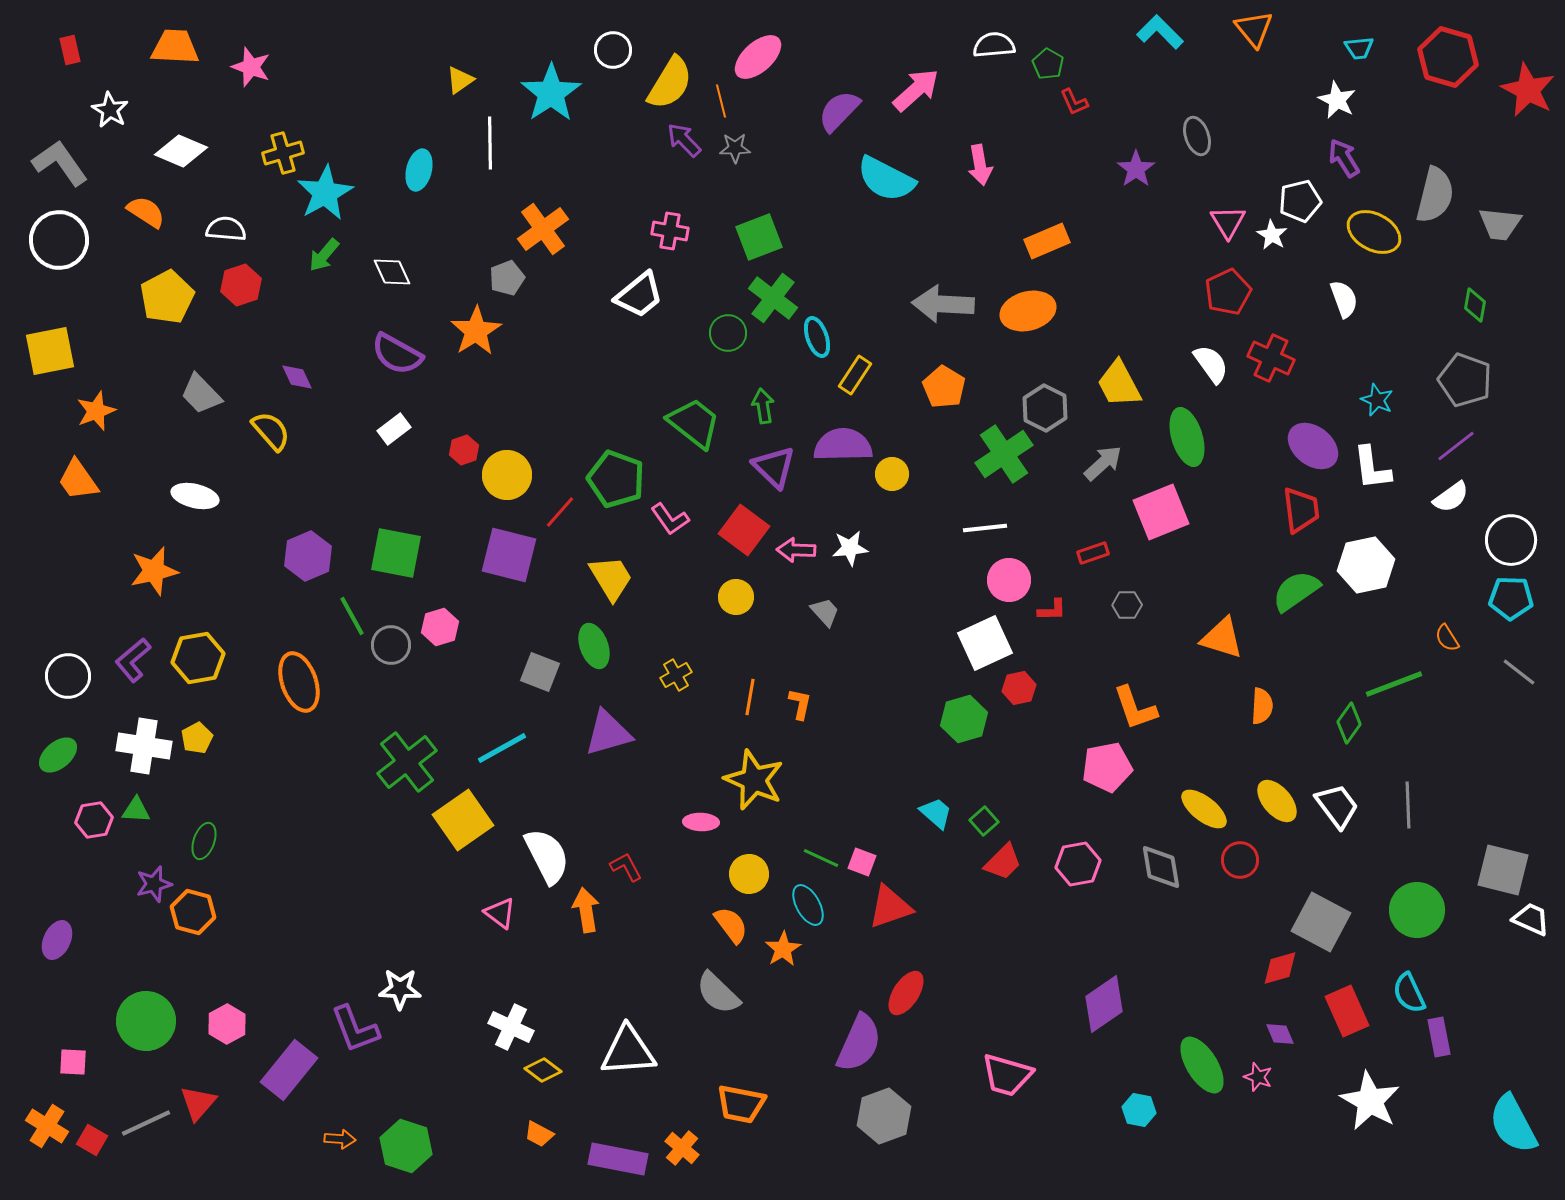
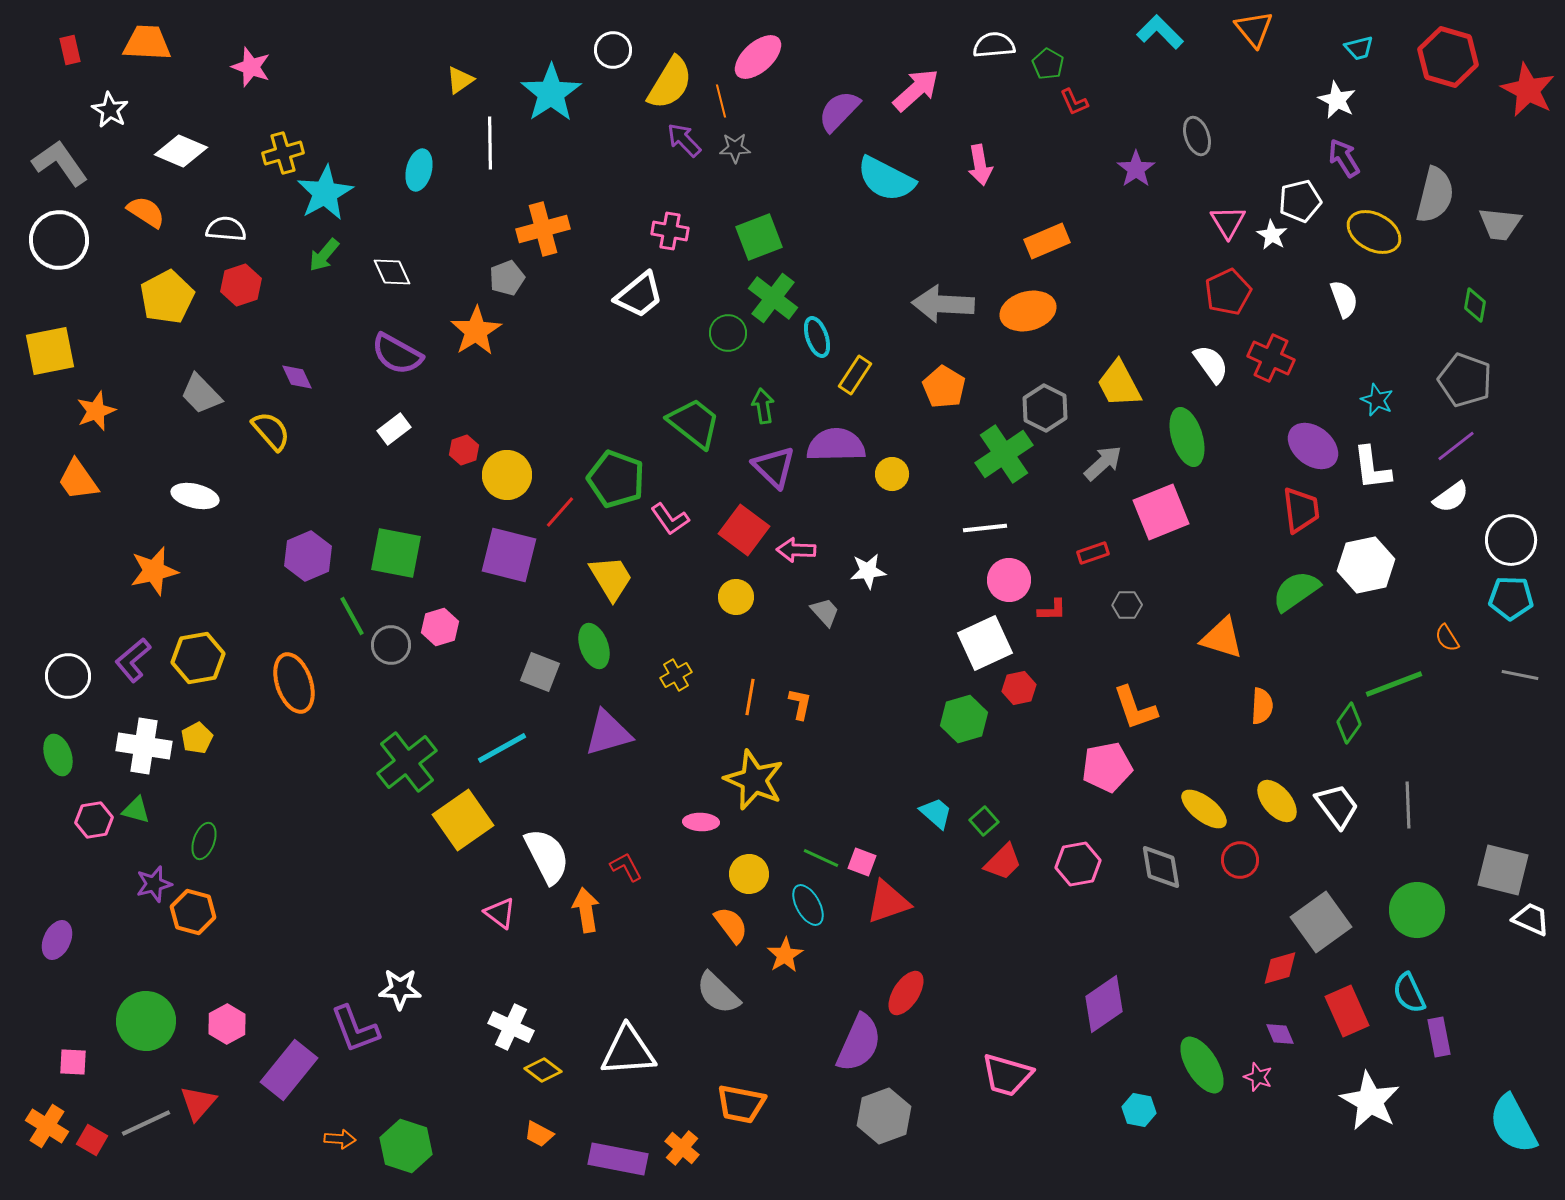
orange trapezoid at (175, 47): moved 28 px left, 4 px up
cyan trapezoid at (1359, 48): rotated 8 degrees counterclockwise
orange cross at (543, 229): rotated 21 degrees clockwise
purple semicircle at (843, 445): moved 7 px left
white star at (850, 548): moved 18 px right, 23 px down
gray line at (1519, 672): moved 1 px right, 3 px down; rotated 27 degrees counterclockwise
orange ellipse at (299, 682): moved 5 px left, 1 px down
green ellipse at (58, 755): rotated 69 degrees counterclockwise
green triangle at (136, 810): rotated 12 degrees clockwise
red triangle at (890, 907): moved 2 px left, 5 px up
gray square at (1321, 922): rotated 26 degrees clockwise
orange star at (783, 949): moved 2 px right, 6 px down
